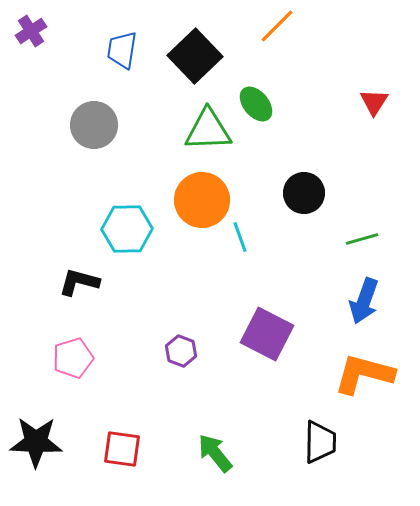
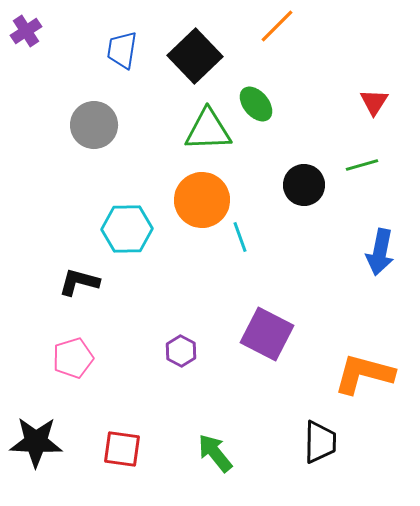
purple cross: moved 5 px left
black circle: moved 8 px up
green line: moved 74 px up
blue arrow: moved 16 px right, 49 px up; rotated 9 degrees counterclockwise
purple hexagon: rotated 8 degrees clockwise
